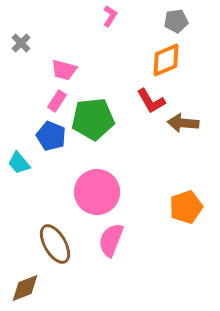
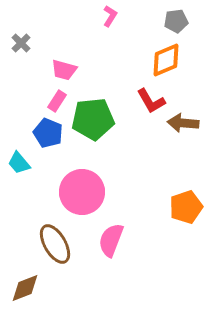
blue pentagon: moved 3 px left, 3 px up
pink circle: moved 15 px left
